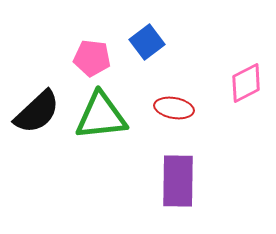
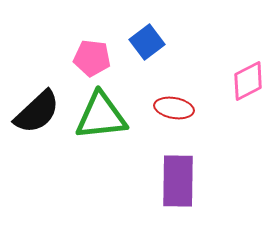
pink diamond: moved 2 px right, 2 px up
